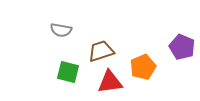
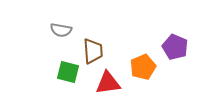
purple pentagon: moved 7 px left
brown trapezoid: moved 8 px left; rotated 104 degrees clockwise
red triangle: moved 2 px left, 1 px down
